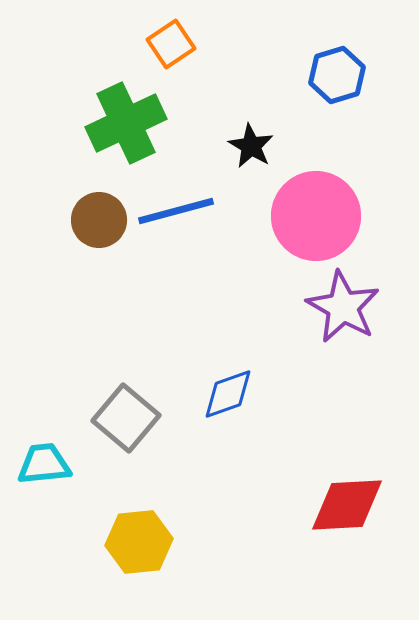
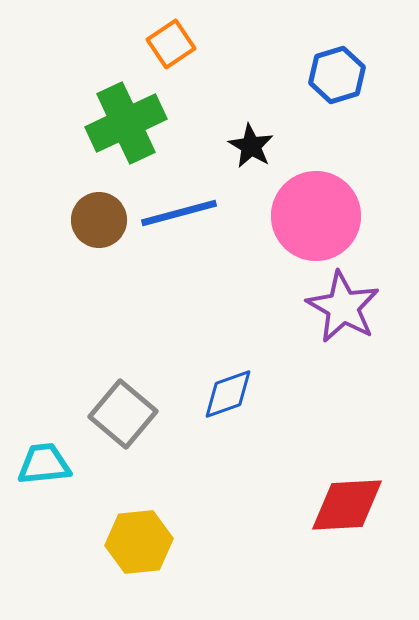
blue line: moved 3 px right, 2 px down
gray square: moved 3 px left, 4 px up
